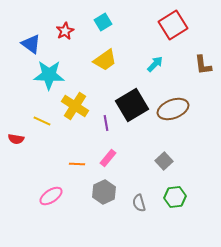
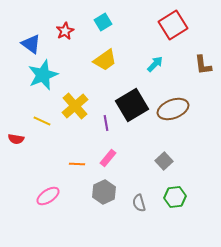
cyan star: moved 6 px left; rotated 24 degrees counterclockwise
yellow cross: rotated 16 degrees clockwise
pink ellipse: moved 3 px left
